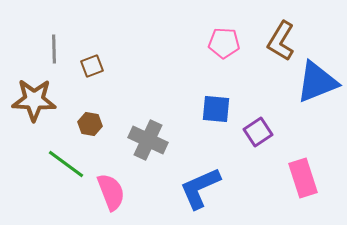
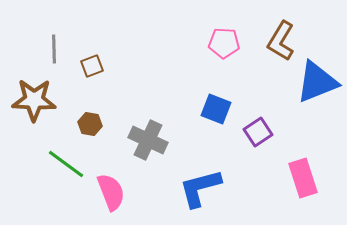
blue square: rotated 16 degrees clockwise
blue L-shape: rotated 9 degrees clockwise
